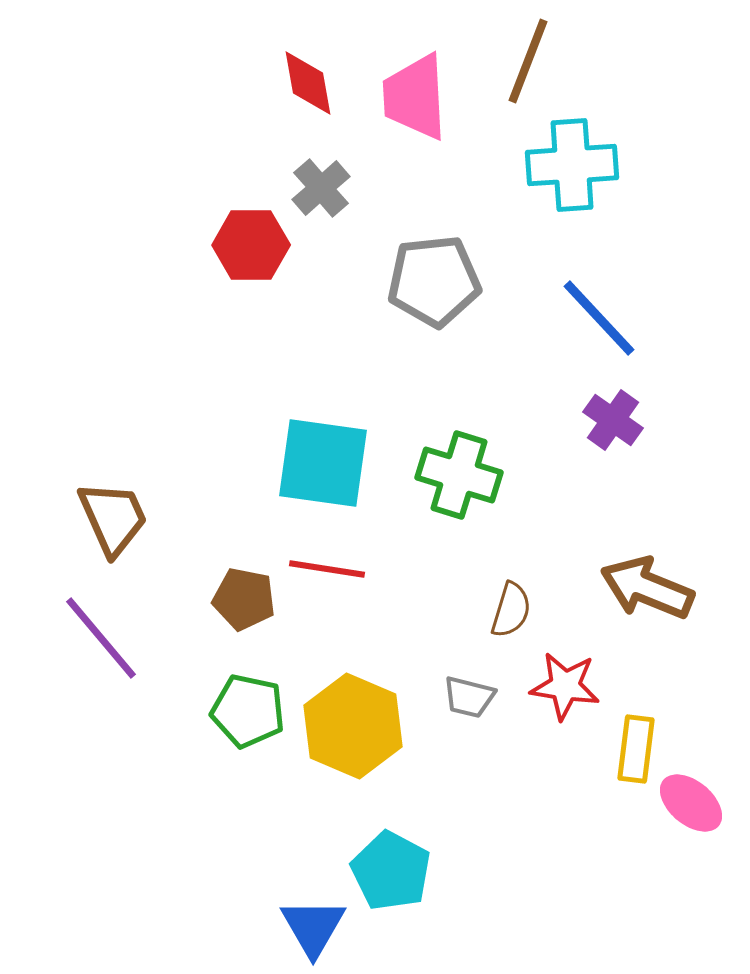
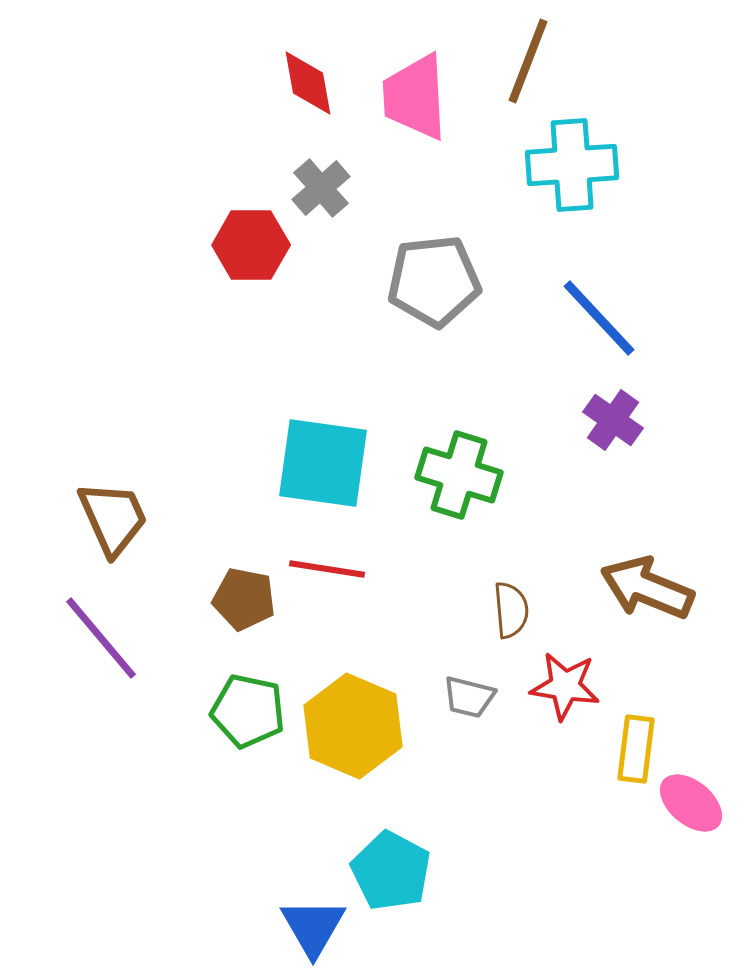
brown semicircle: rotated 22 degrees counterclockwise
